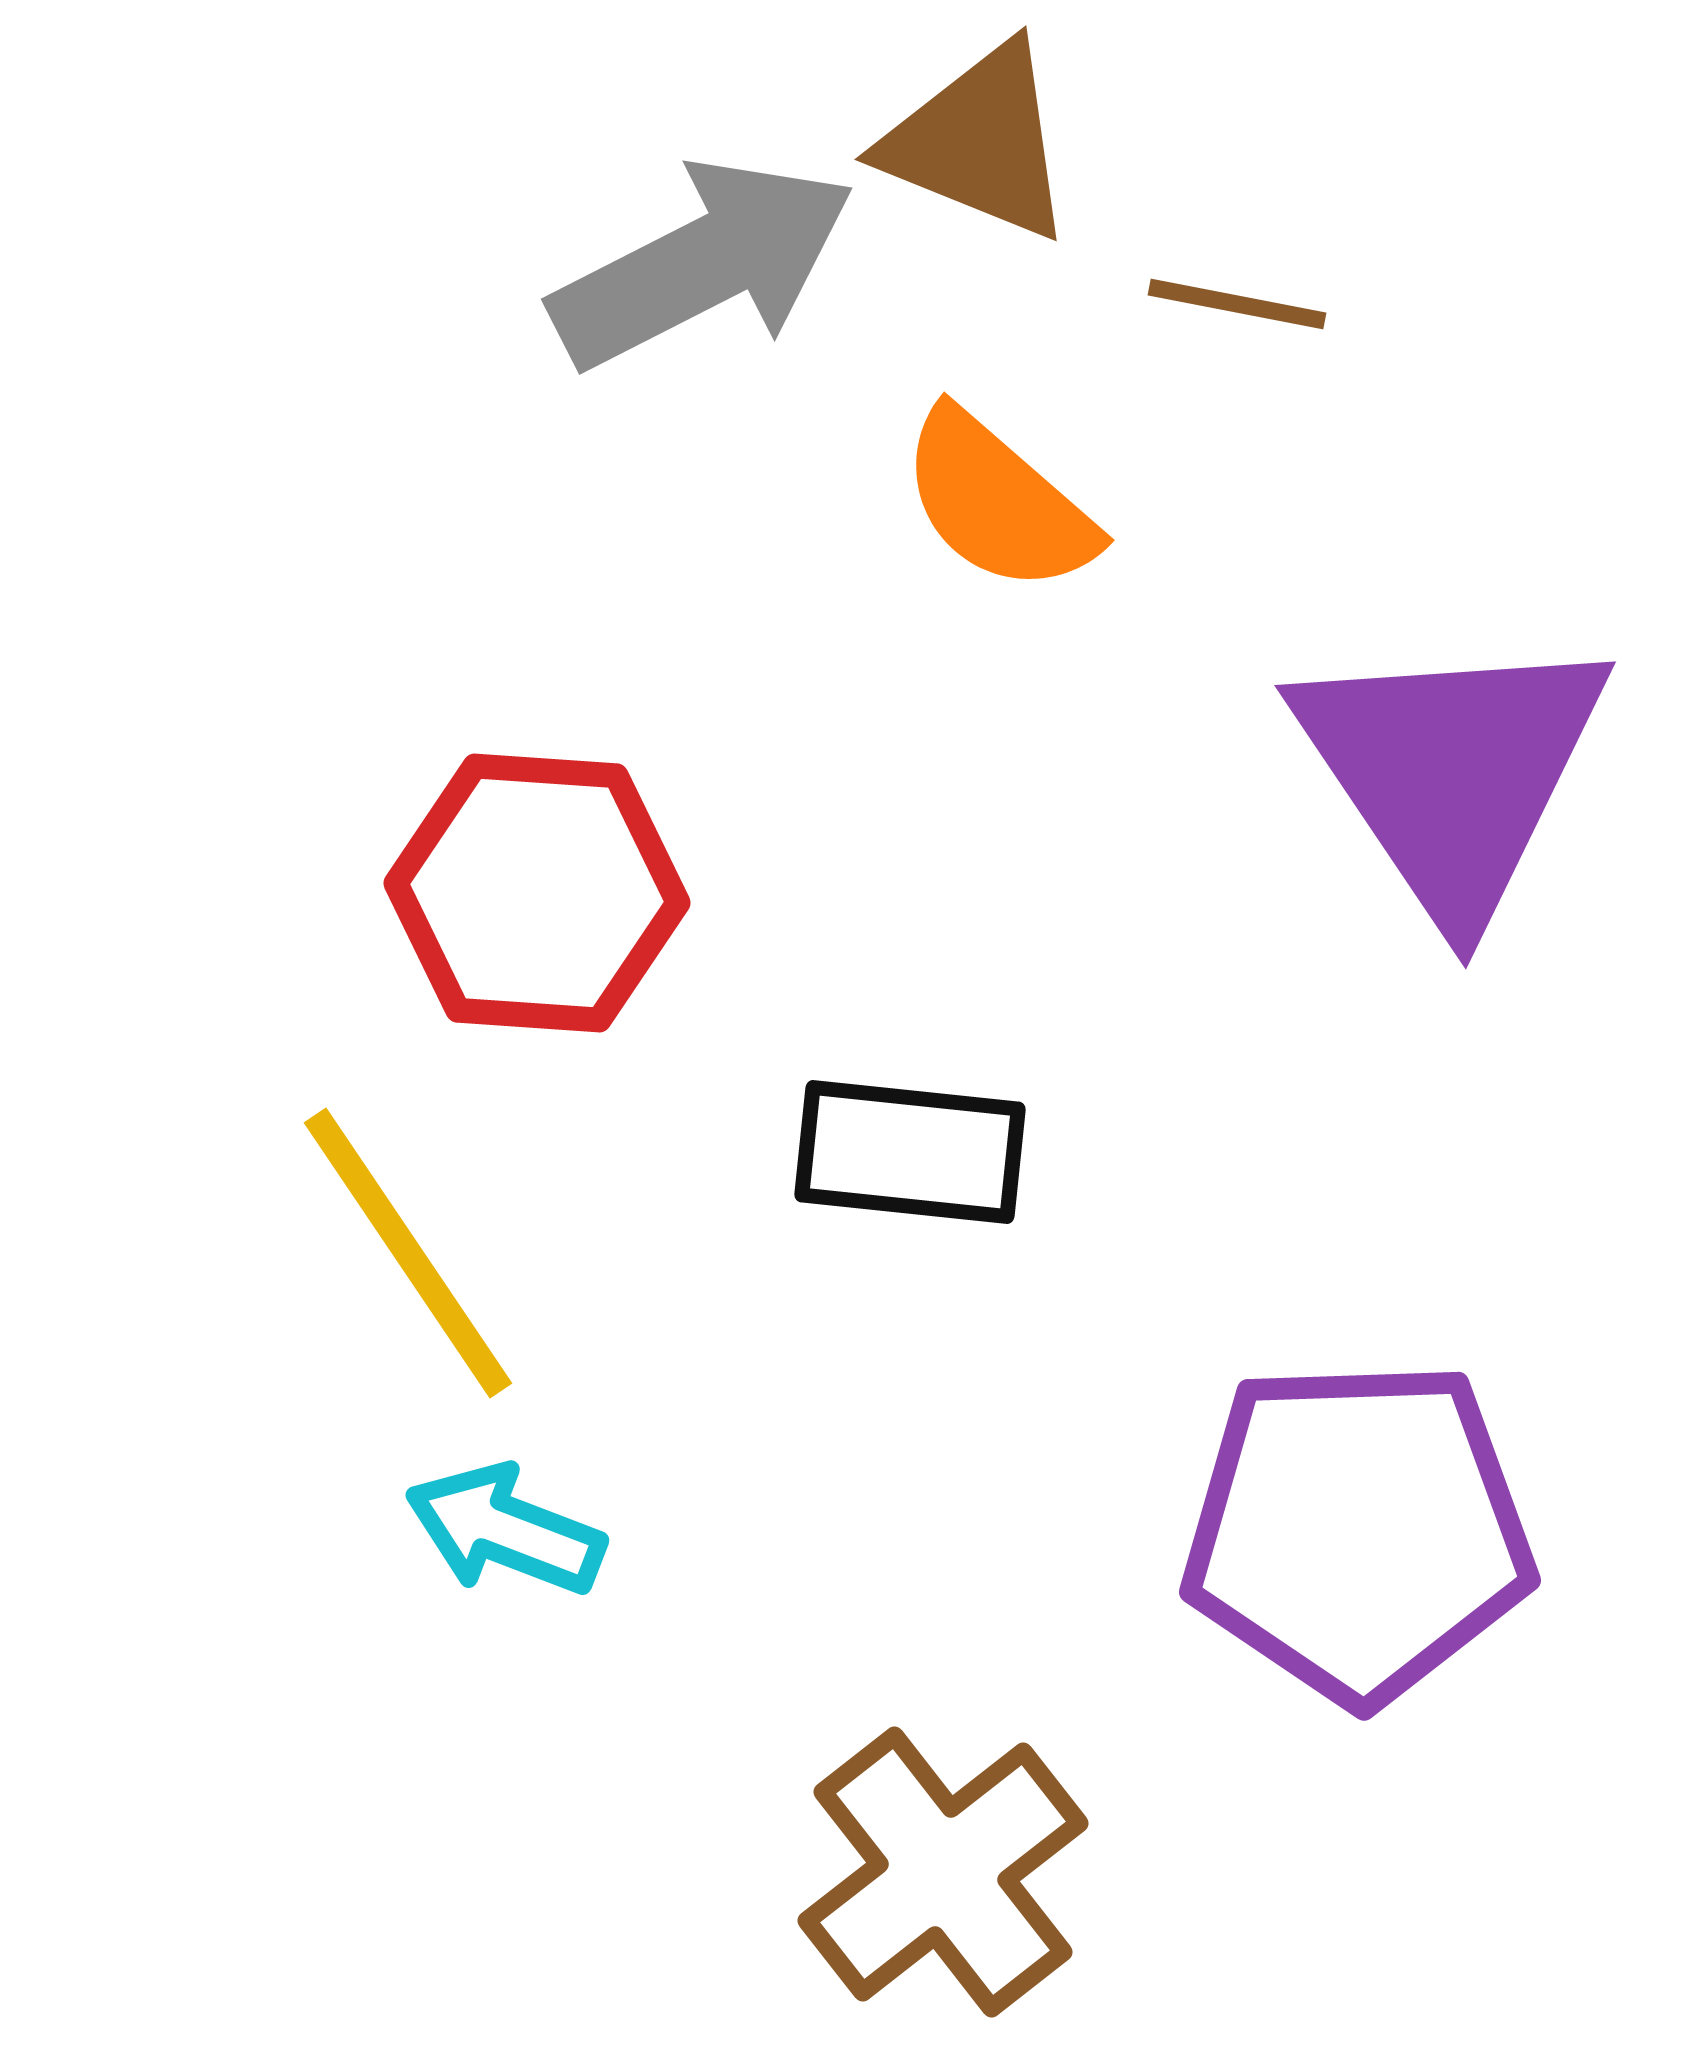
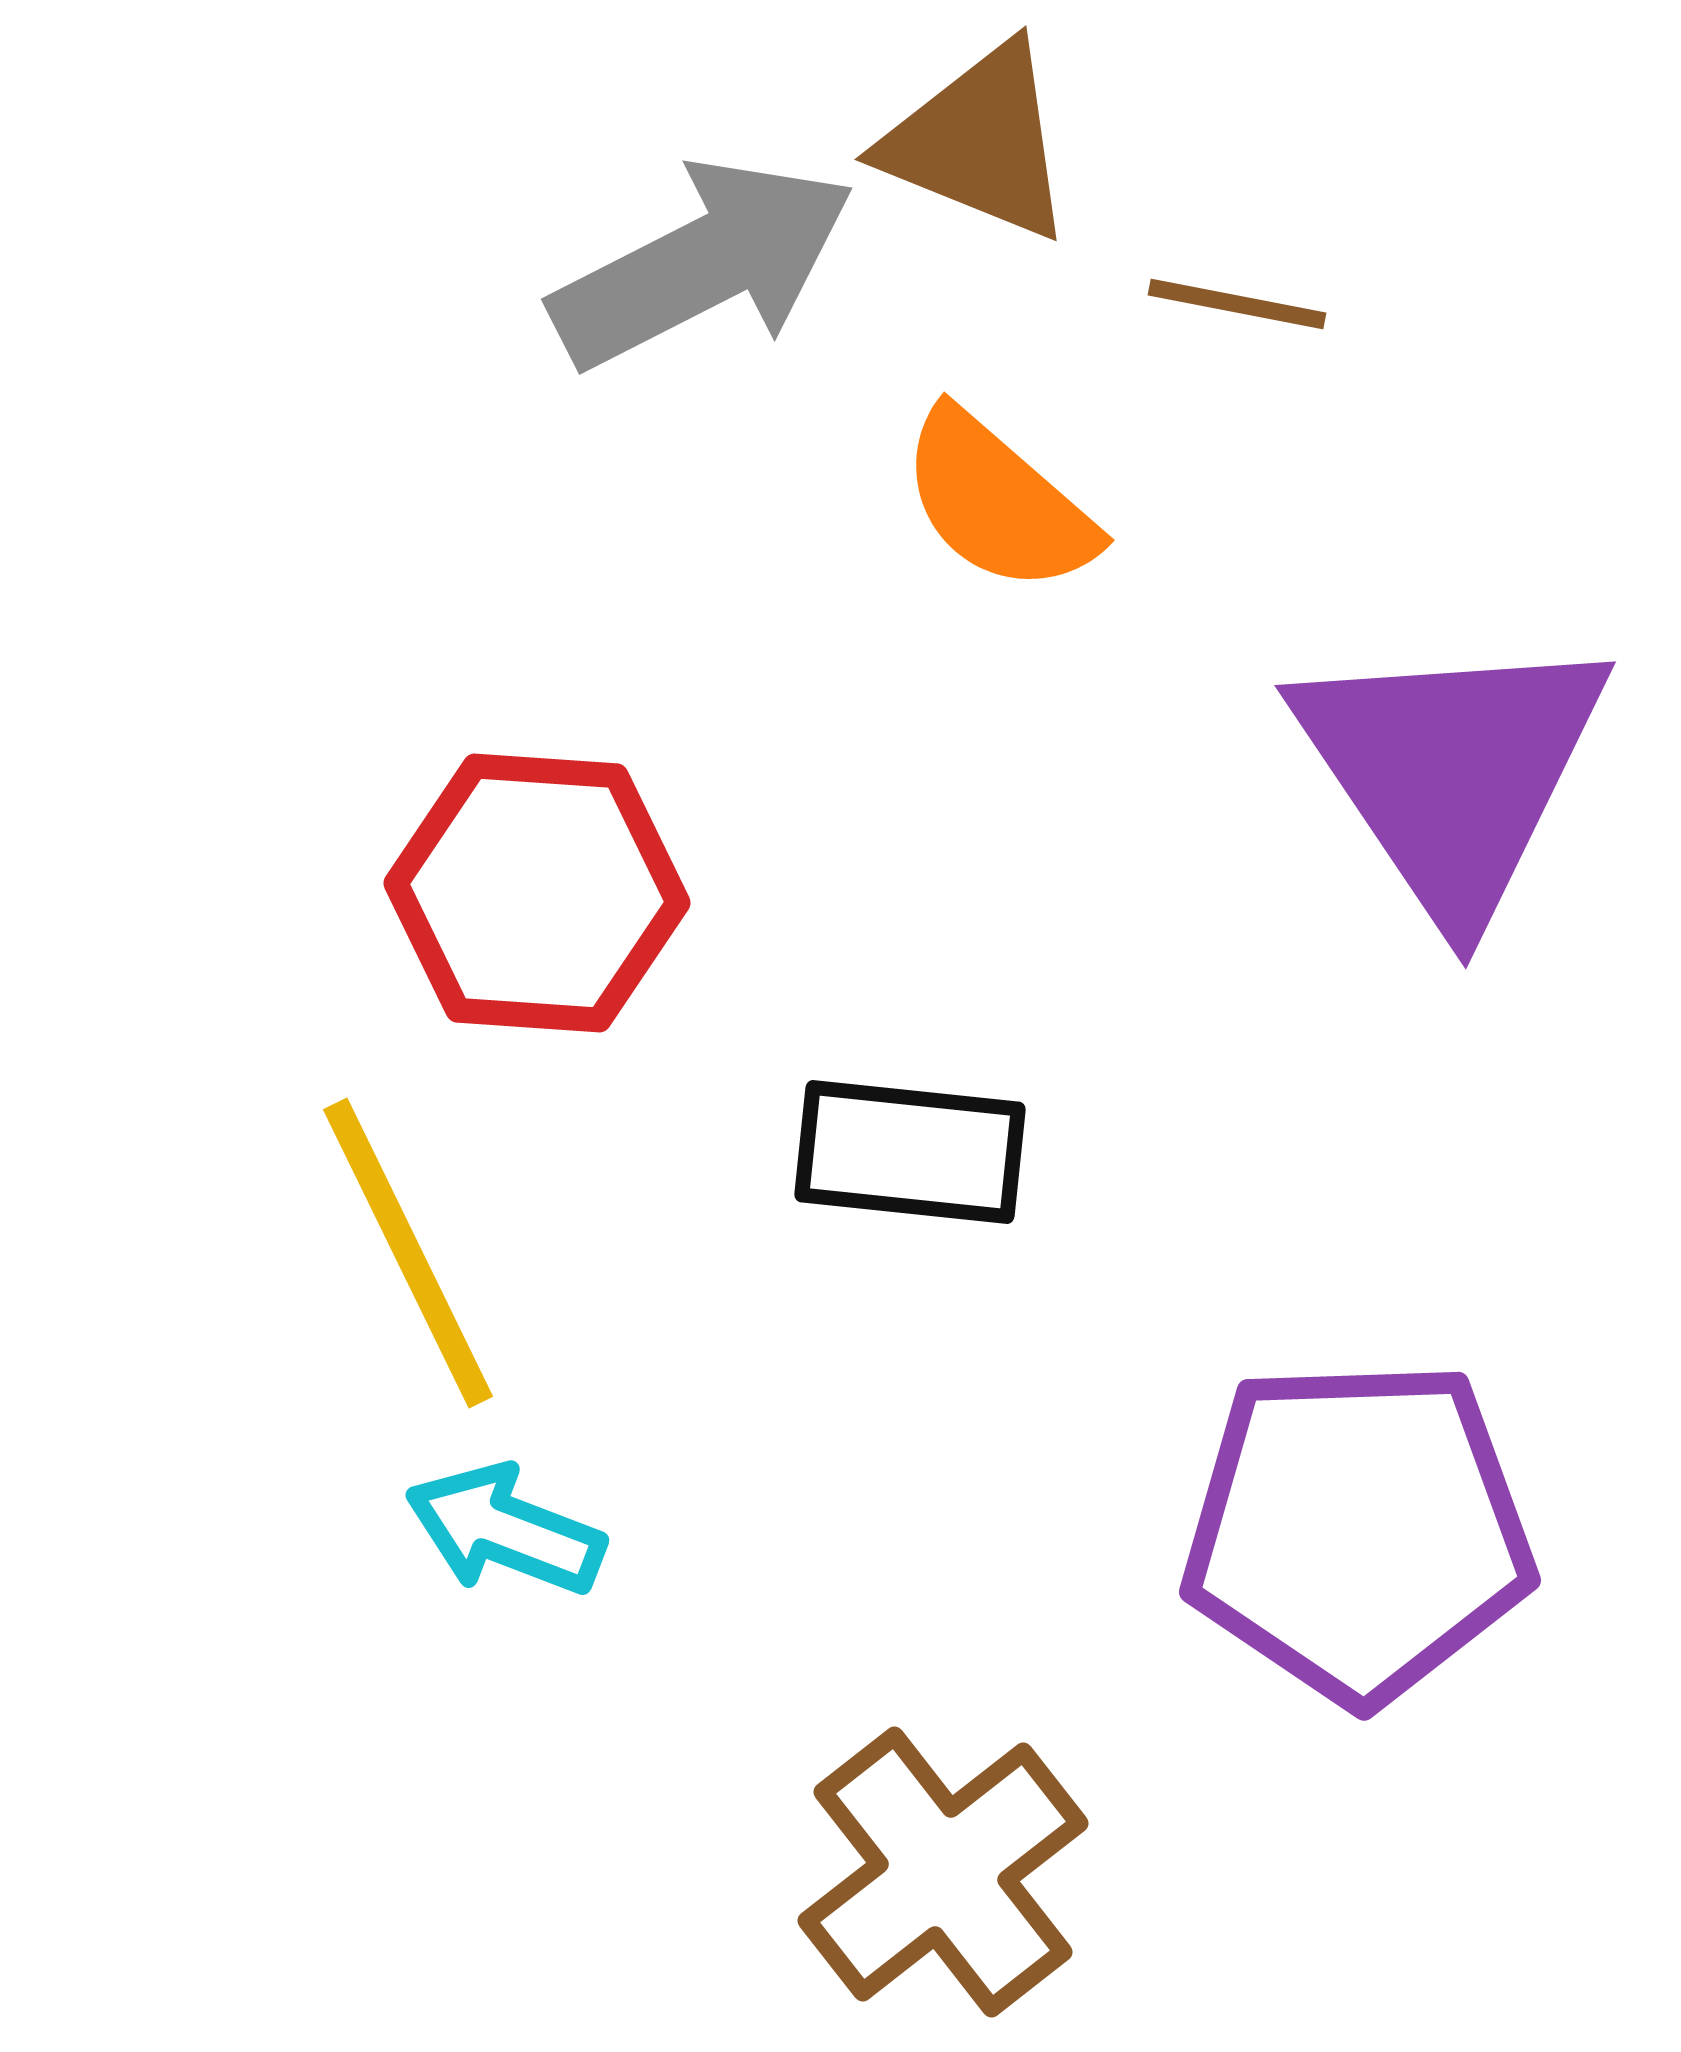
yellow line: rotated 8 degrees clockwise
